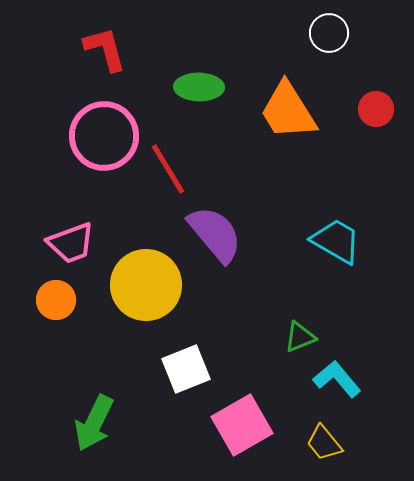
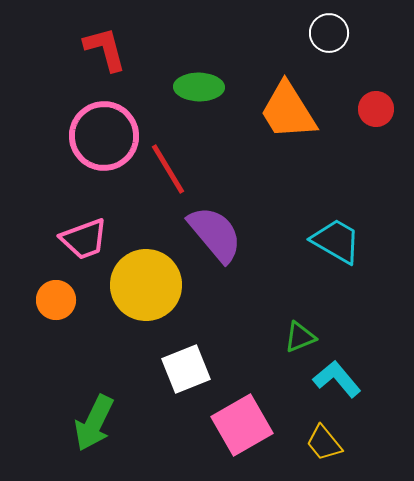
pink trapezoid: moved 13 px right, 4 px up
